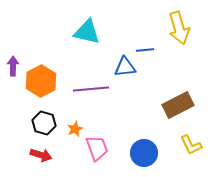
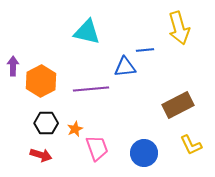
black hexagon: moved 2 px right; rotated 15 degrees counterclockwise
